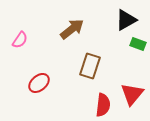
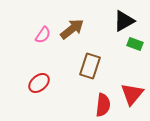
black triangle: moved 2 px left, 1 px down
pink semicircle: moved 23 px right, 5 px up
green rectangle: moved 3 px left
